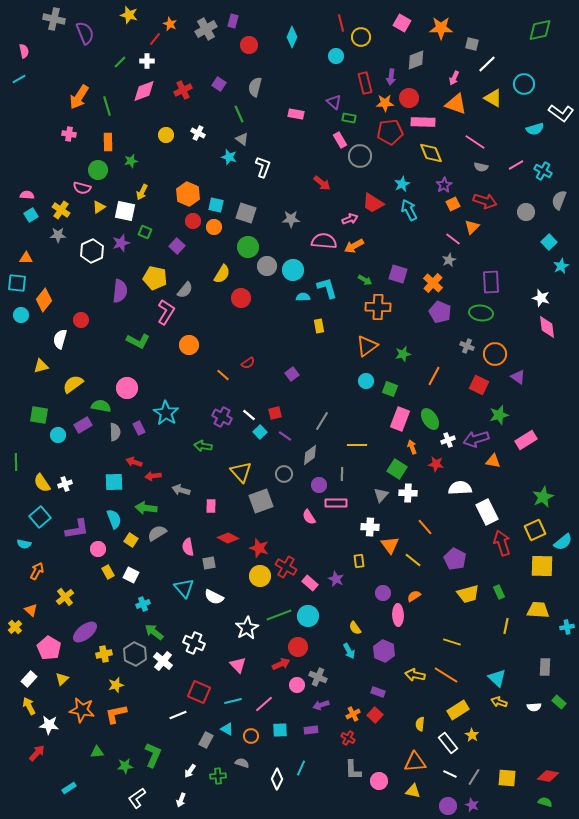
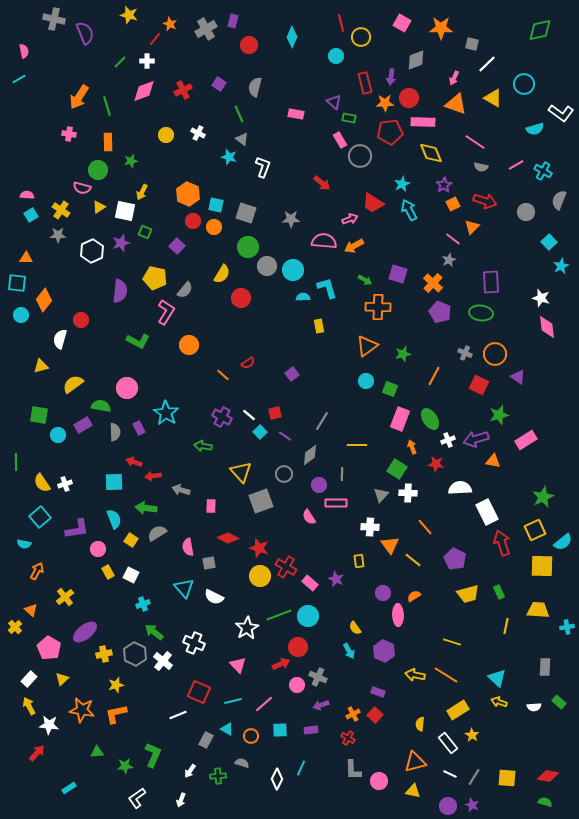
gray cross at (467, 346): moved 2 px left, 7 px down
orange triangle at (415, 762): rotated 10 degrees counterclockwise
